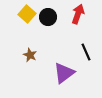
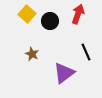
black circle: moved 2 px right, 4 px down
brown star: moved 2 px right, 1 px up
